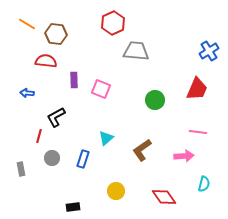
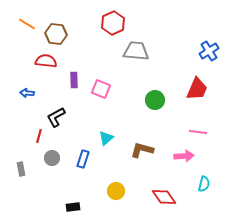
brown L-shape: rotated 50 degrees clockwise
